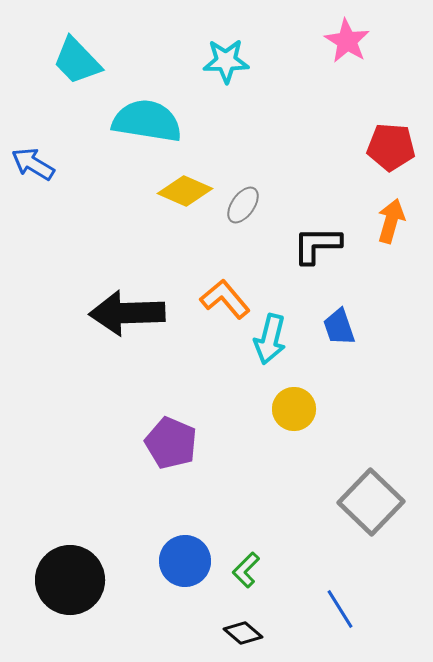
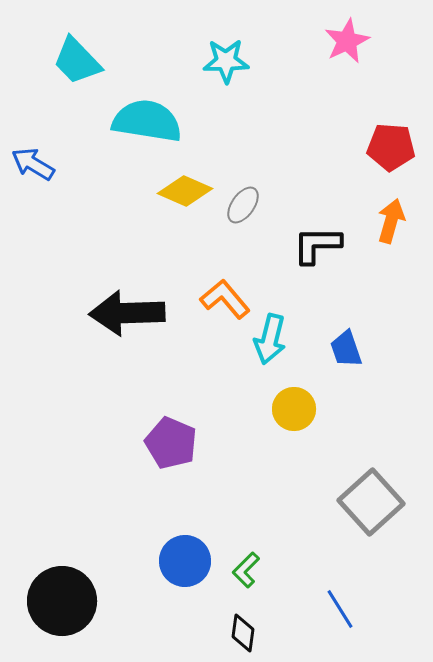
pink star: rotated 15 degrees clockwise
blue trapezoid: moved 7 px right, 22 px down
gray square: rotated 4 degrees clockwise
black circle: moved 8 px left, 21 px down
black diamond: rotated 57 degrees clockwise
